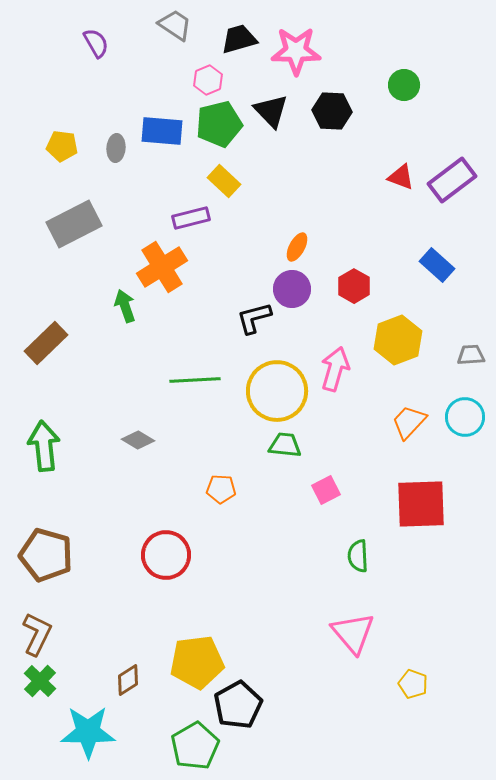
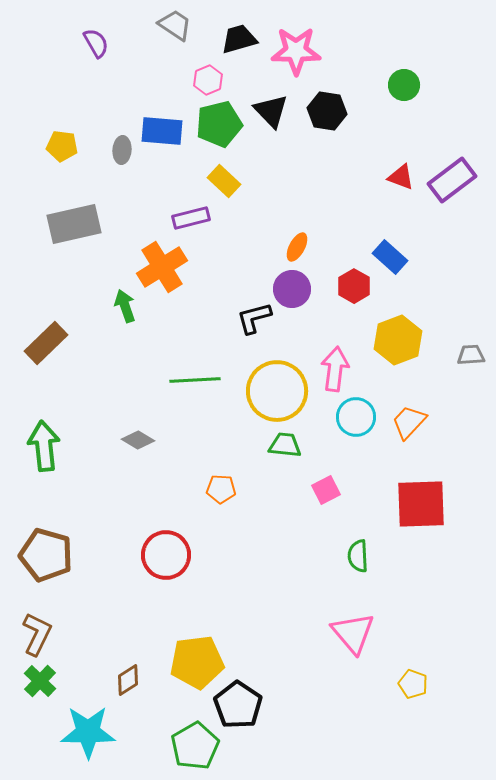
black hexagon at (332, 111): moved 5 px left; rotated 6 degrees clockwise
gray ellipse at (116, 148): moved 6 px right, 2 px down
gray rectangle at (74, 224): rotated 14 degrees clockwise
blue rectangle at (437, 265): moved 47 px left, 8 px up
pink arrow at (335, 369): rotated 9 degrees counterclockwise
cyan circle at (465, 417): moved 109 px left
black pentagon at (238, 705): rotated 9 degrees counterclockwise
